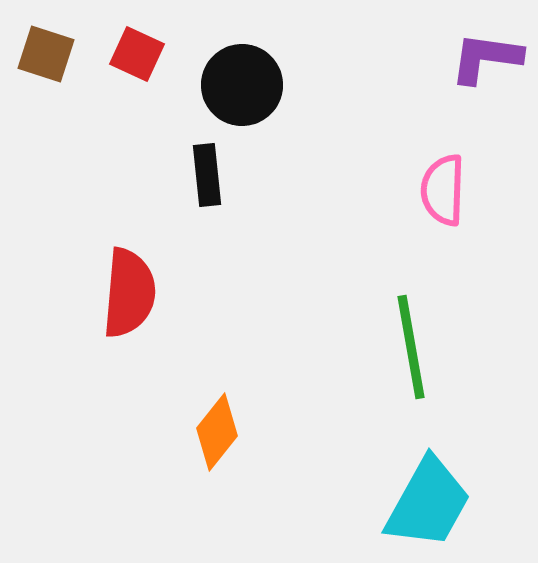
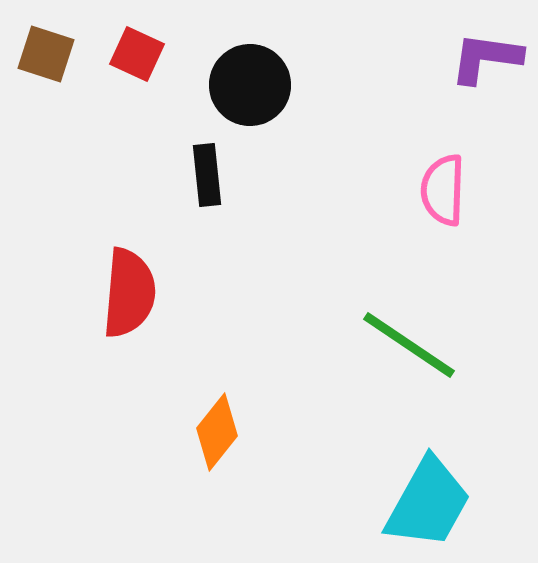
black circle: moved 8 px right
green line: moved 2 px left, 2 px up; rotated 46 degrees counterclockwise
